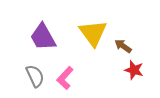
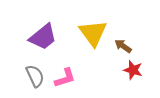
purple trapezoid: rotated 100 degrees counterclockwise
red star: moved 1 px left
pink L-shape: rotated 150 degrees counterclockwise
